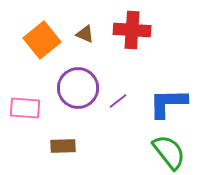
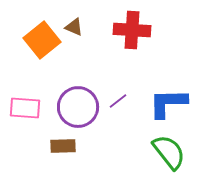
brown triangle: moved 11 px left, 7 px up
purple circle: moved 19 px down
